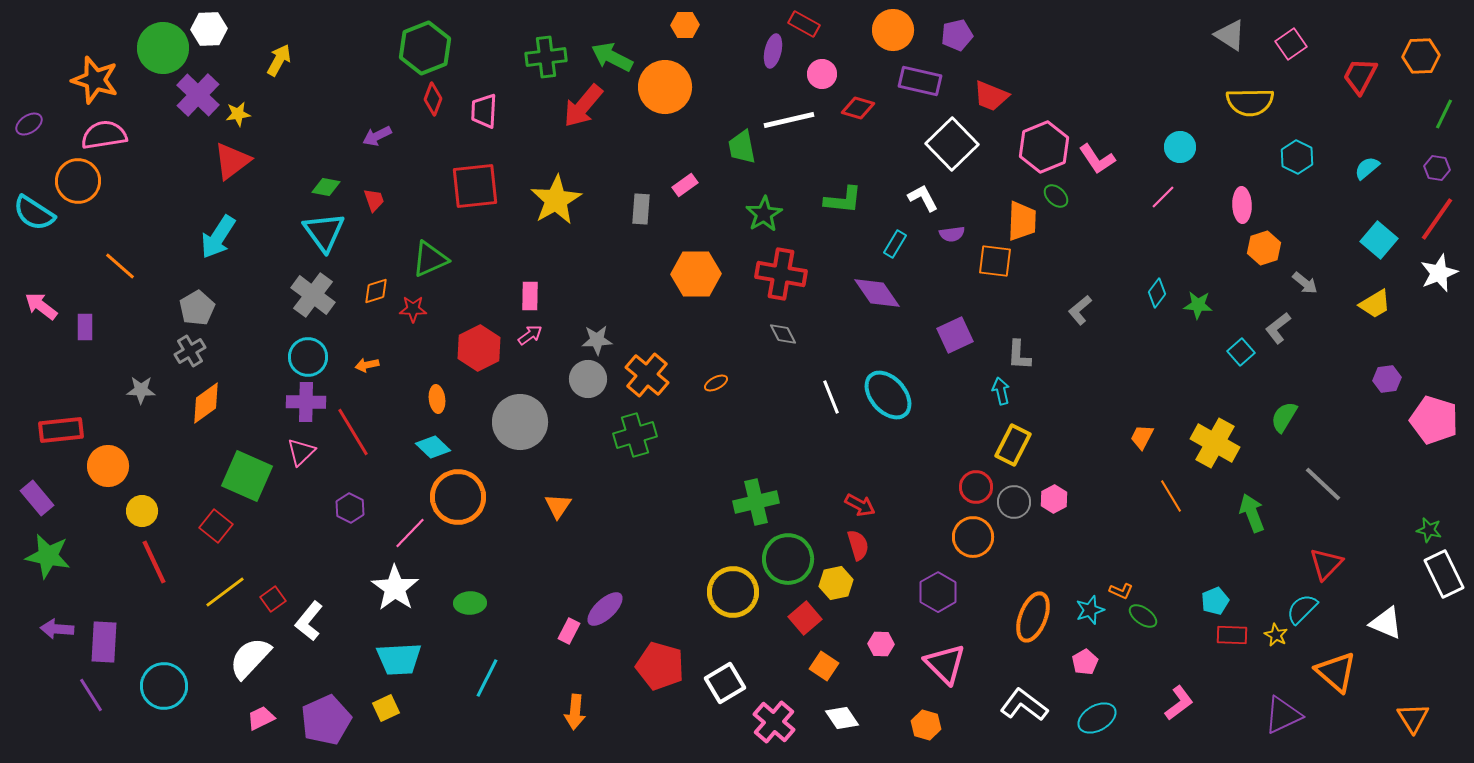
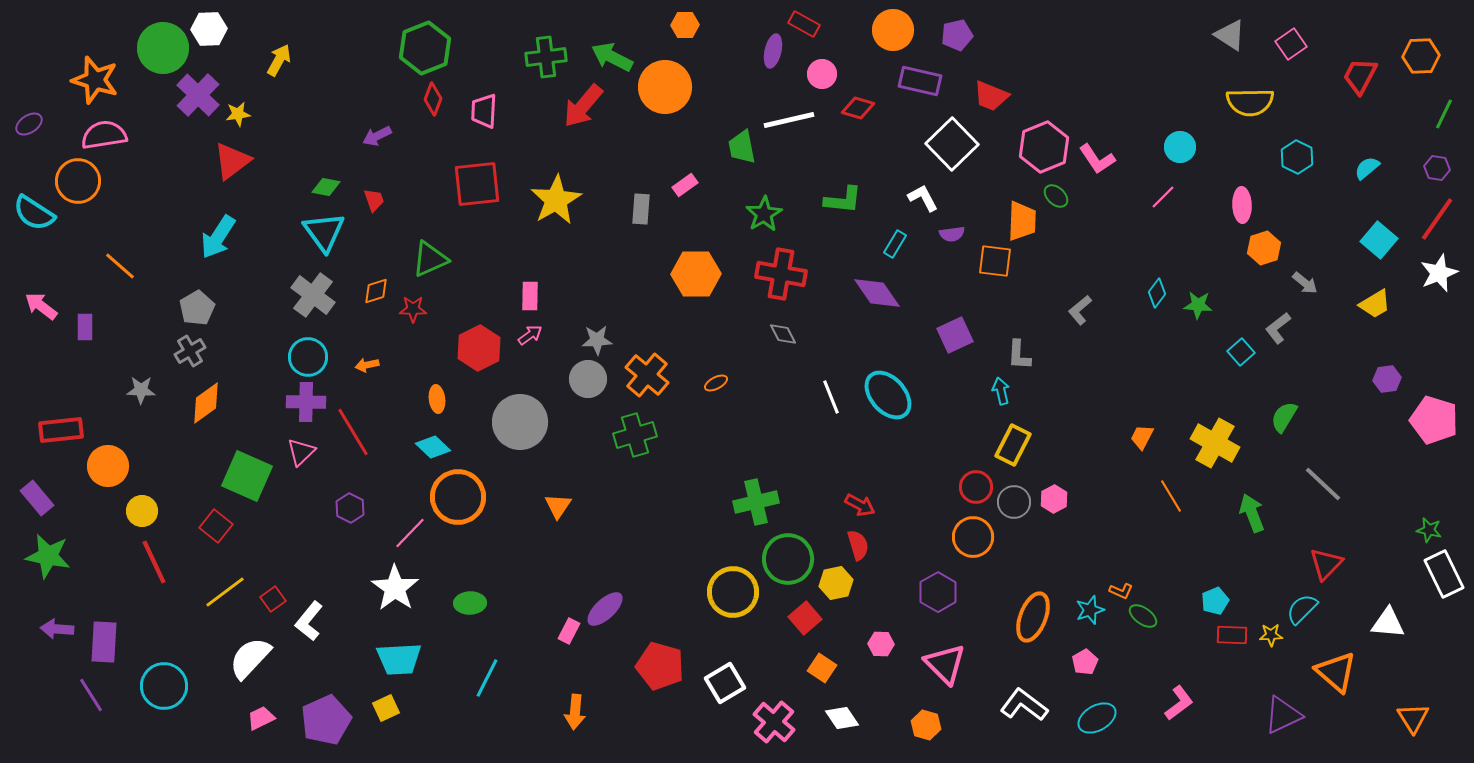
red square at (475, 186): moved 2 px right, 2 px up
white triangle at (1386, 623): moved 2 px right; rotated 18 degrees counterclockwise
yellow star at (1276, 635): moved 5 px left; rotated 30 degrees counterclockwise
orange square at (824, 666): moved 2 px left, 2 px down
